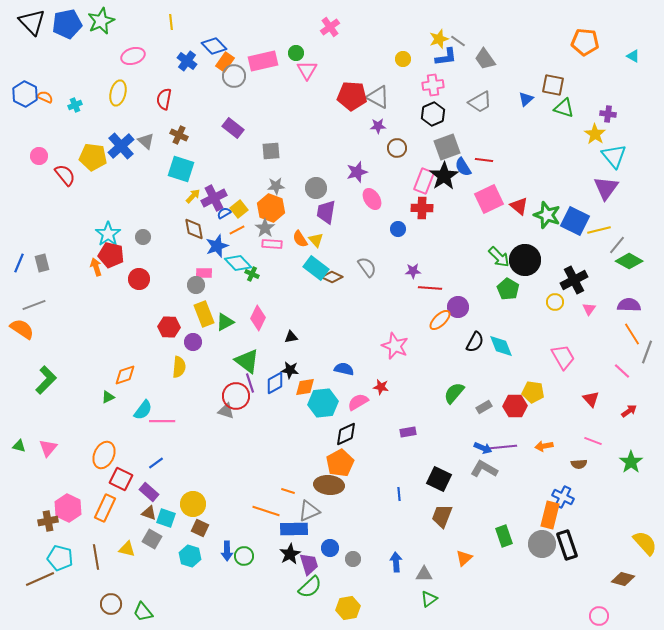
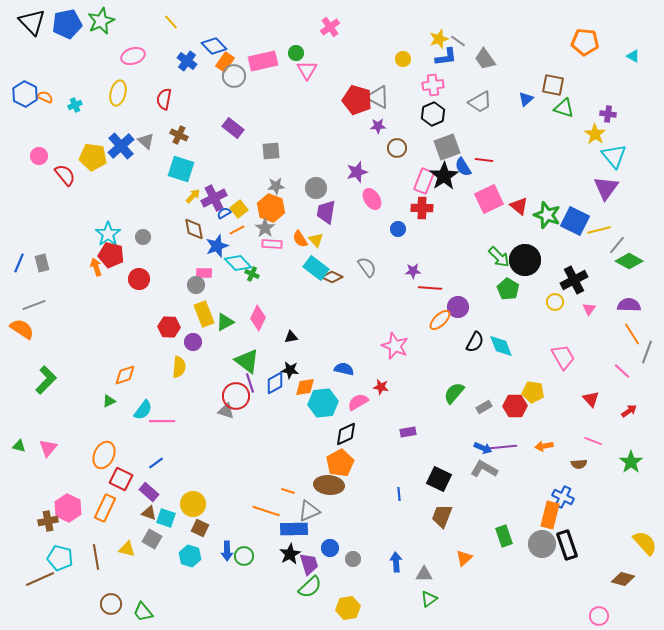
yellow line at (171, 22): rotated 35 degrees counterclockwise
red pentagon at (352, 96): moved 5 px right, 4 px down; rotated 12 degrees clockwise
green triangle at (108, 397): moved 1 px right, 4 px down
